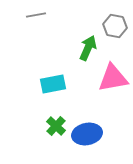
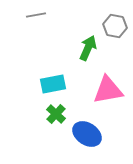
pink triangle: moved 5 px left, 12 px down
green cross: moved 12 px up
blue ellipse: rotated 44 degrees clockwise
